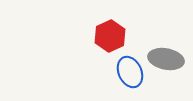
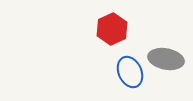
red hexagon: moved 2 px right, 7 px up
